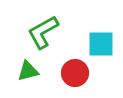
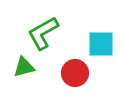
green L-shape: moved 1 px down
green triangle: moved 4 px left, 4 px up
